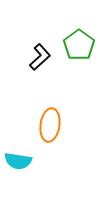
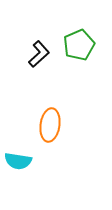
green pentagon: rotated 12 degrees clockwise
black L-shape: moved 1 px left, 3 px up
